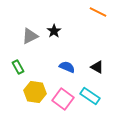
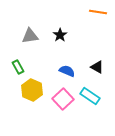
orange line: rotated 18 degrees counterclockwise
black star: moved 6 px right, 4 px down
gray triangle: rotated 18 degrees clockwise
blue semicircle: moved 4 px down
yellow hexagon: moved 3 px left, 2 px up; rotated 15 degrees clockwise
pink square: rotated 10 degrees clockwise
